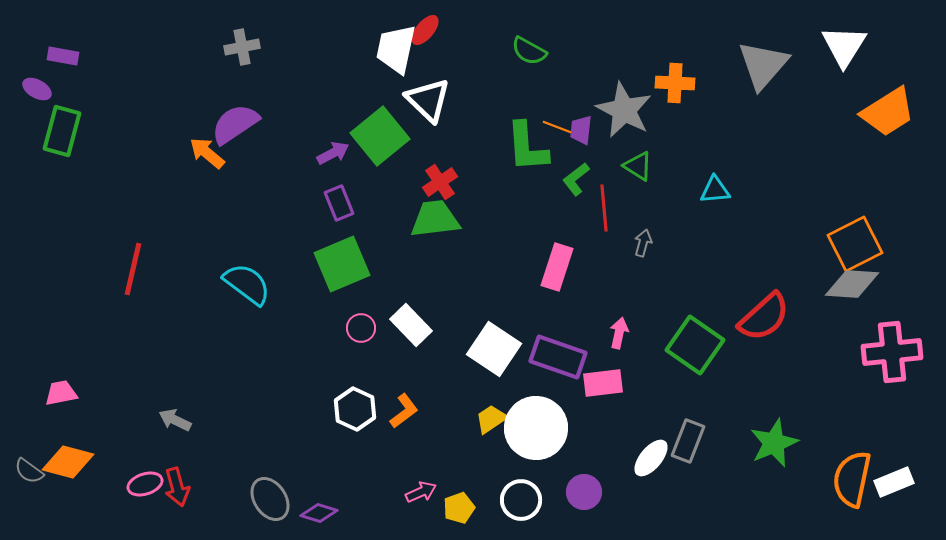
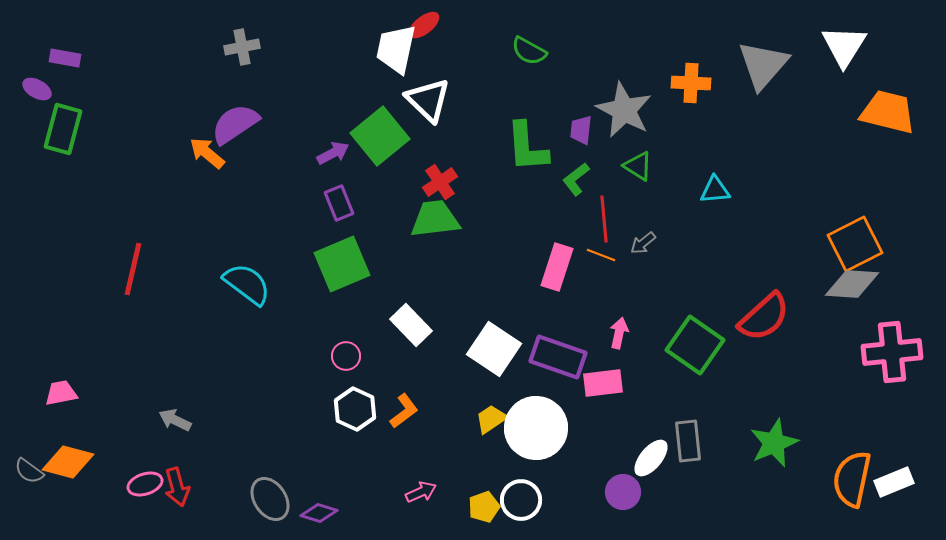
red ellipse at (425, 30): moved 1 px left, 5 px up; rotated 12 degrees clockwise
purple rectangle at (63, 56): moved 2 px right, 2 px down
orange cross at (675, 83): moved 16 px right
orange trapezoid at (888, 112): rotated 134 degrees counterclockwise
orange line at (557, 127): moved 44 px right, 128 px down
green rectangle at (62, 131): moved 1 px right, 2 px up
red line at (604, 208): moved 11 px down
gray arrow at (643, 243): rotated 144 degrees counterclockwise
pink circle at (361, 328): moved 15 px left, 28 px down
gray rectangle at (688, 441): rotated 27 degrees counterclockwise
purple circle at (584, 492): moved 39 px right
yellow pentagon at (459, 508): moved 25 px right, 1 px up
